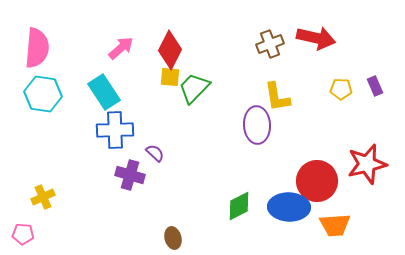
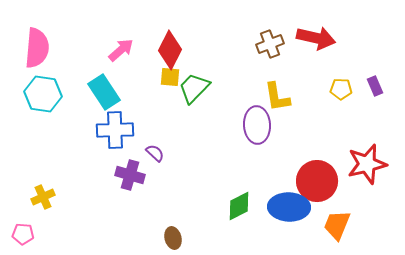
pink arrow: moved 2 px down
orange trapezoid: moved 2 px right; rotated 116 degrees clockwise
